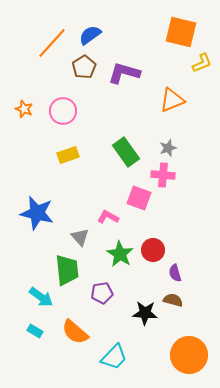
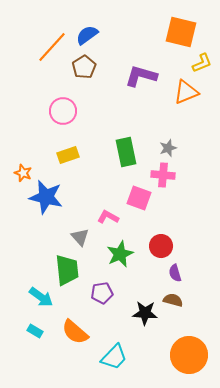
blue semicircle: moved 3 px left
orange line: moved 4 px down
purple L-shape: moved 17 px right, 3 px down
orange triangle: moved 14 px right, 8 px up
orange star: moved 1 px left, 64 px down
green rectangle: rotated 24 degrees clockwise
blue star: moved 9 px right, 16 px up
red circle: moved 8 px right, 4 px up
green star: rotated 16 degrees clockwise
